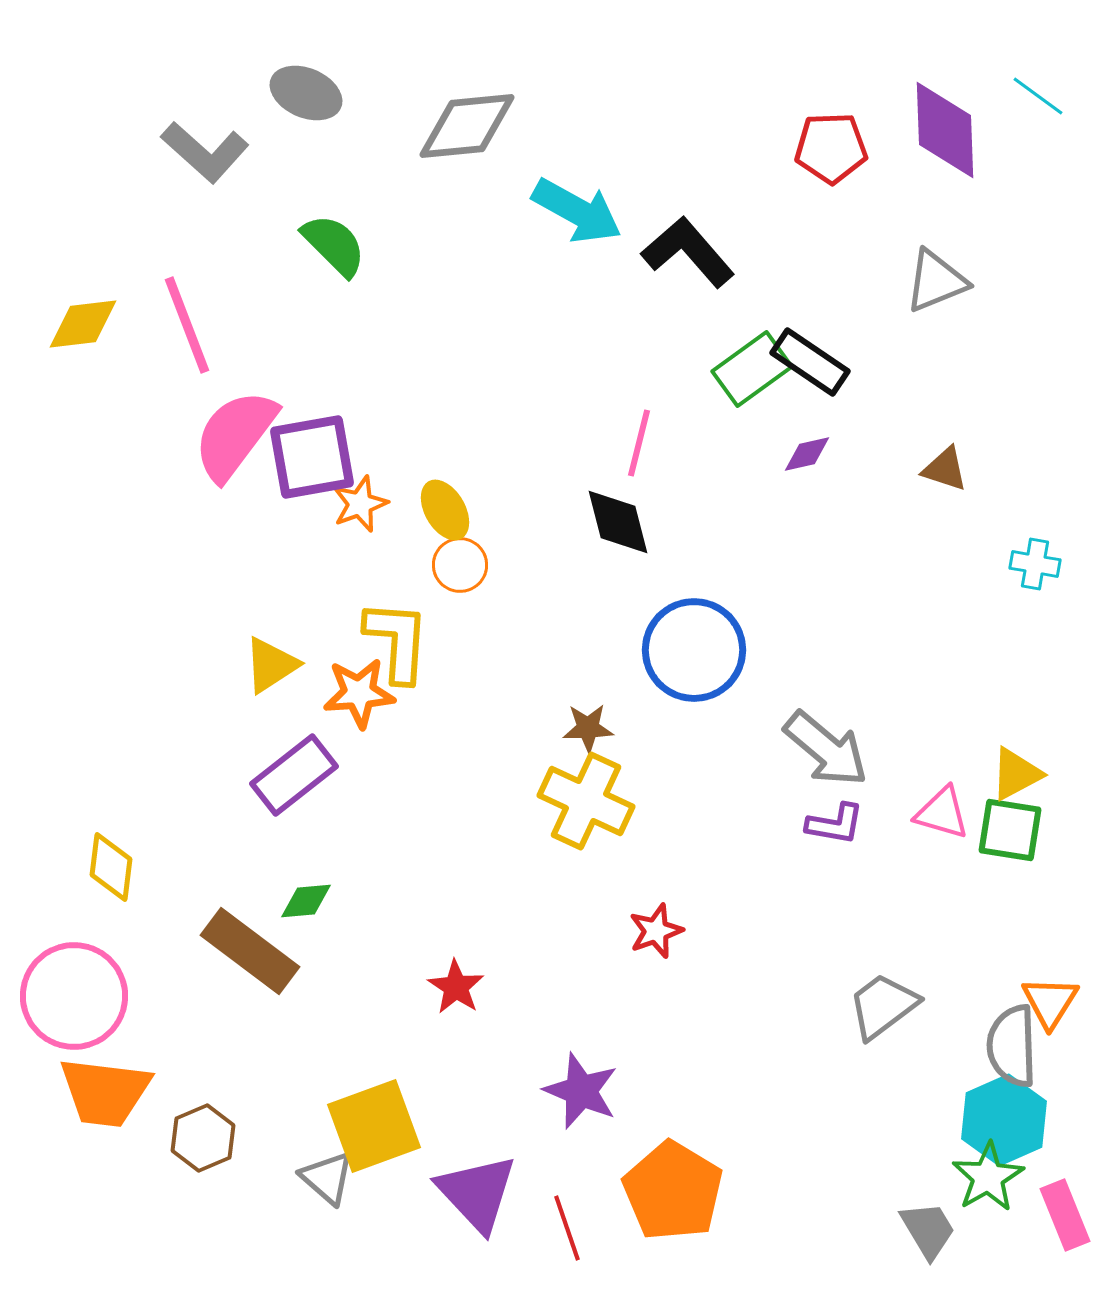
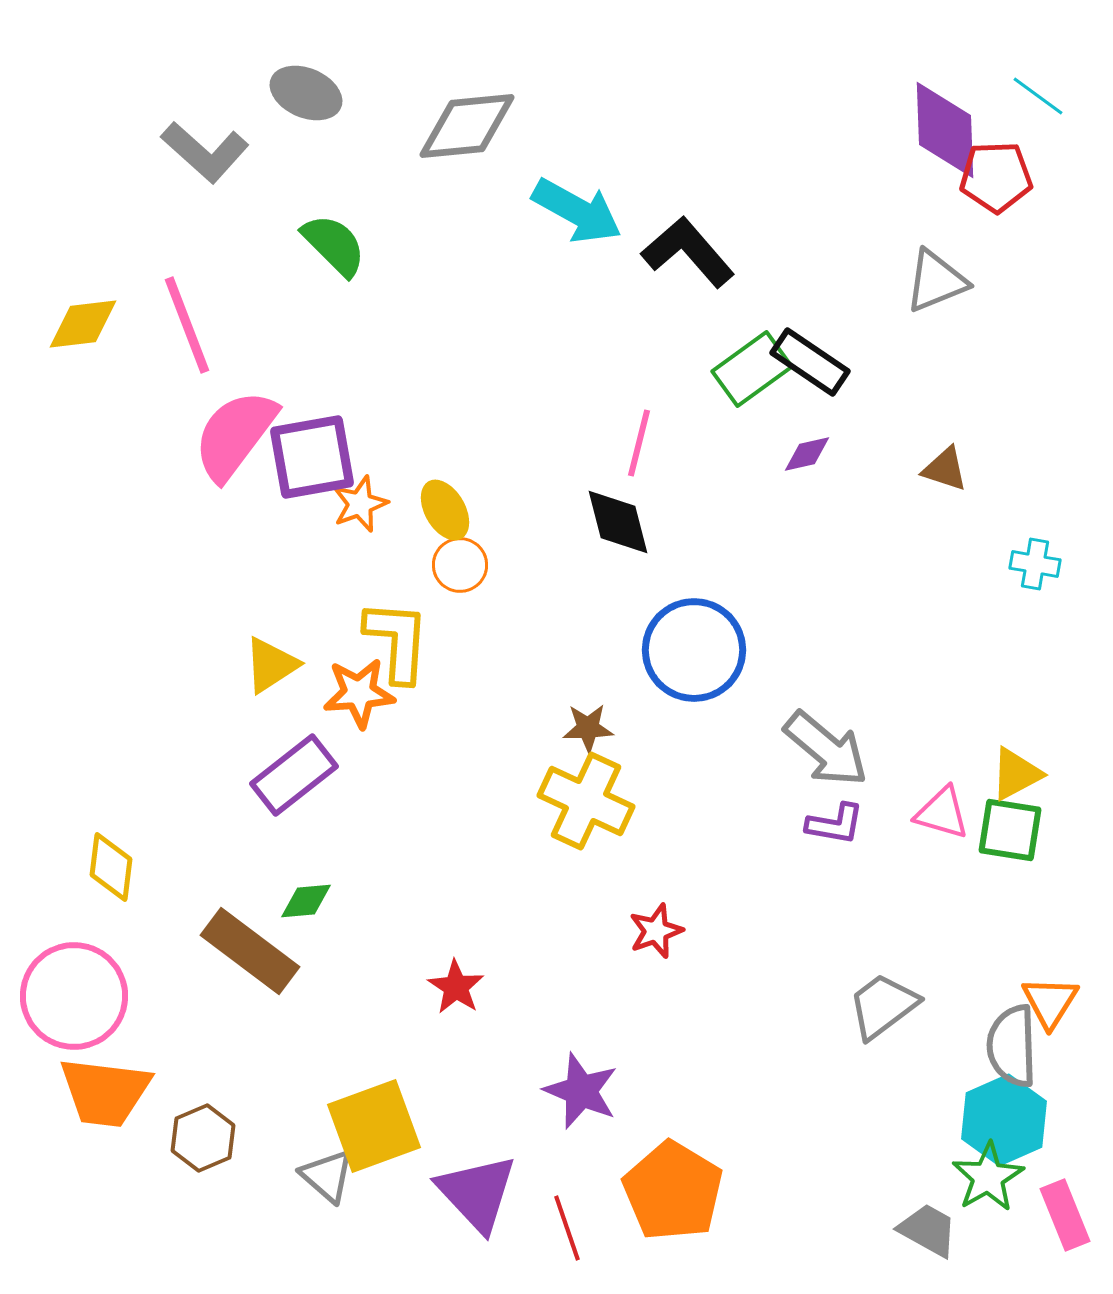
red pentagon at (831, 148): moved 165 px right, 29 px down
gray triangle at (327, 1178): moved 2 px up
gray trapezoid at (928, 1230): rotated 30 degrees counterclockwise
